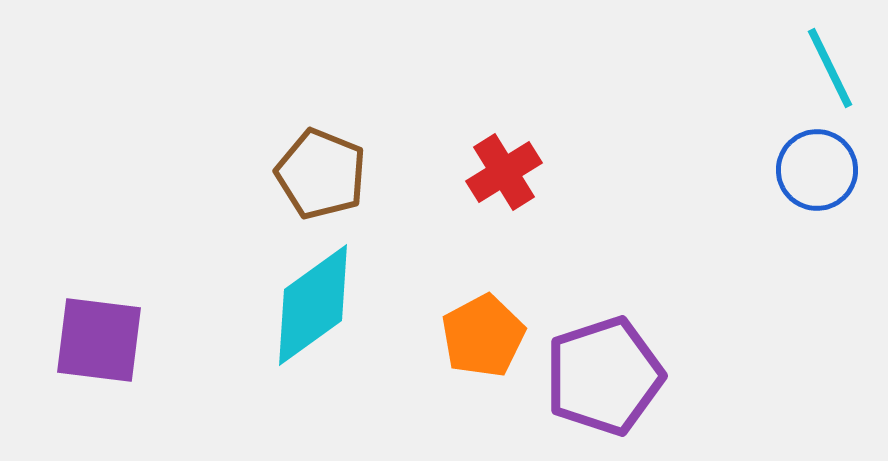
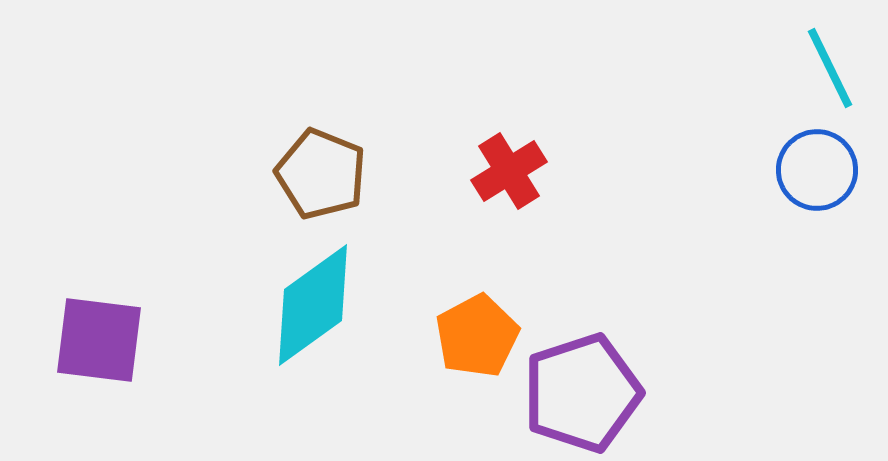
red cross: moved 5 px right, 1 px up
orange pentagon: moved 6 px left
purple pentagon: moved 22 px left, 17 px down
